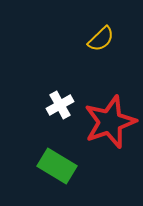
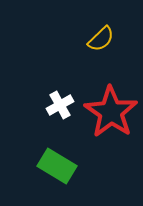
red star: moved 1 px right, 10 px up; rotated 18 degrees counterclockwise
